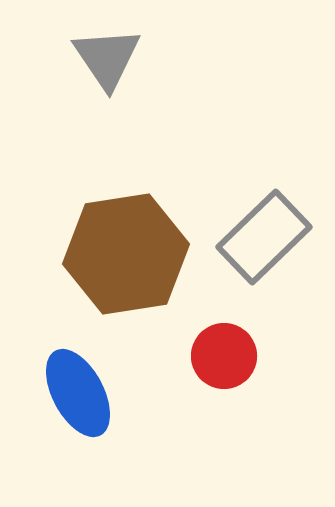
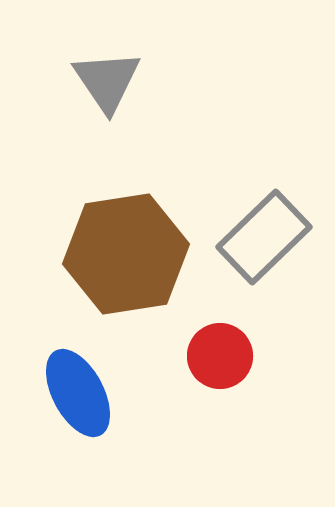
gray triangle: moved 23 px down
red circle: moved 4 px left
